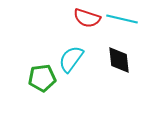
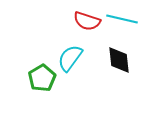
red semicircle: moved 3 px down
cyan semicircle: moved 1 px left, 1 px up
green pentagon: rotated 24 degrees counterclockwise
